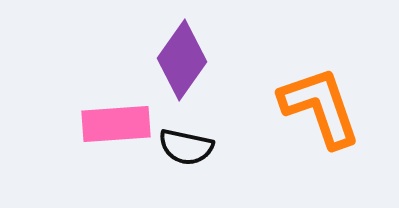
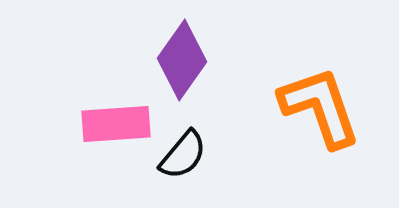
black semicircle: moved 3 px left, 8 px down; rotated 62 degrees counterclockwise
